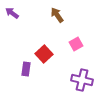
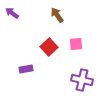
pink square: rotated 24 degrees clockwise
red square: moved 5 px right, 7 px up
purple rectangle: rotated 72 degrees clockwise
